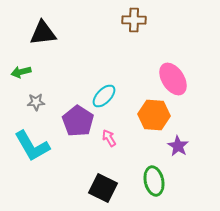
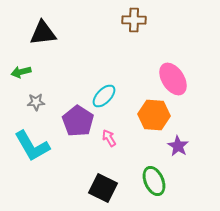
green ellipse: rotated 12 degrees counterclockwise
